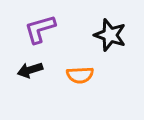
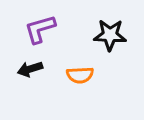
black star: rotated 16 degrees counterclockwise
black arrow: moved 1 px up
